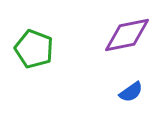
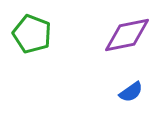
green pentagon: moved 2 px left, 15 px up
